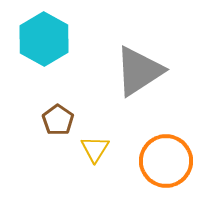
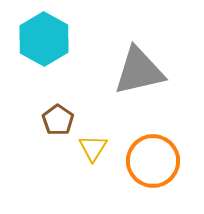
gray triangle: rotated 20 degrees clockwise
yellow triangle: moved 2 px left, 1 px up
orange circle: moved 13 px left
